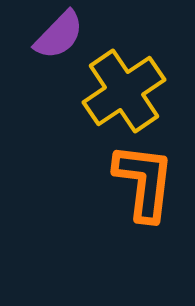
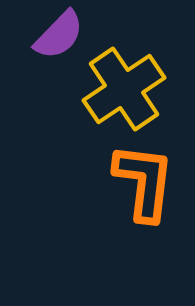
yellow cross: moved 2 px up
